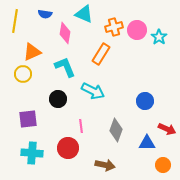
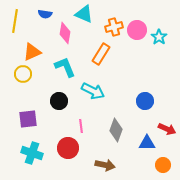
black circle: moved 1 px right, 2 px down
cyan cross: rotated 15 degrees clockwise
